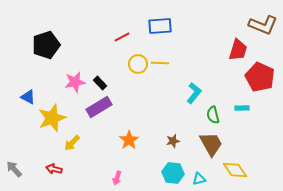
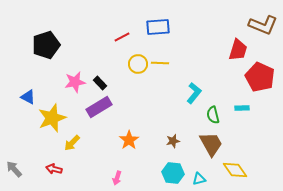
blue rectangle: moved 2 px left, 1 px down
